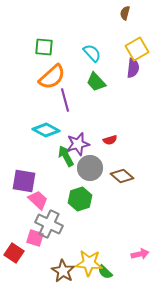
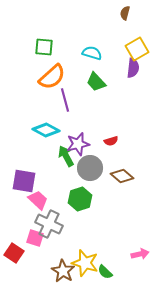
cyan semicircle: rotated 30 degrees counterclockwise
red semicircle: moved 1 px right, 1 px down
yellow star: moved 4 px left; rotated 12 degrees clockwise
